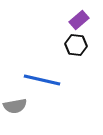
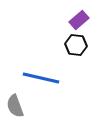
blue line: moved 1 px left, 2 px up
gray semicircle: rotated 80 degrees clockwise
